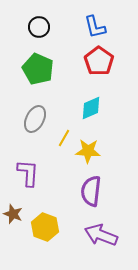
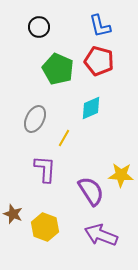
blue L-shape: moved 5 px right, 1 px up
red pentagon: rotated 20 degrees counterclockwise
green pentagon: moved 20 px right
yellow star: moved 33 px right, 24 px down
purple L-shape: moved 17 px right, 4 px up
purple semicircle: rotated 140 degrees clockwise
